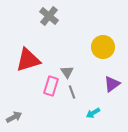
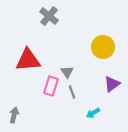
red triangle: rotated 12 degrees clockwise
gray arrow: moved 2 px up; rotated 49 degrees counterclockwise
